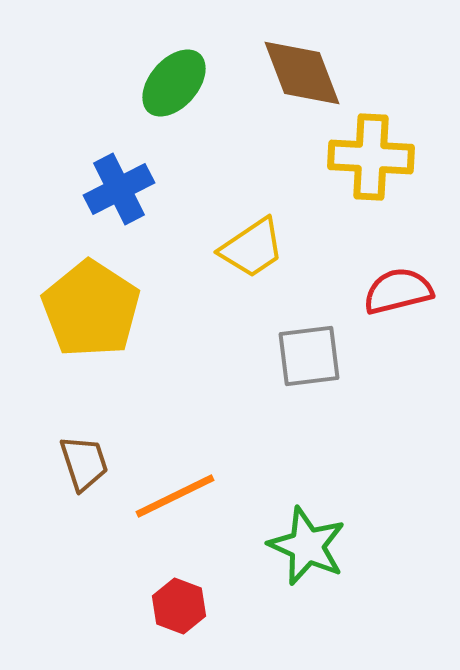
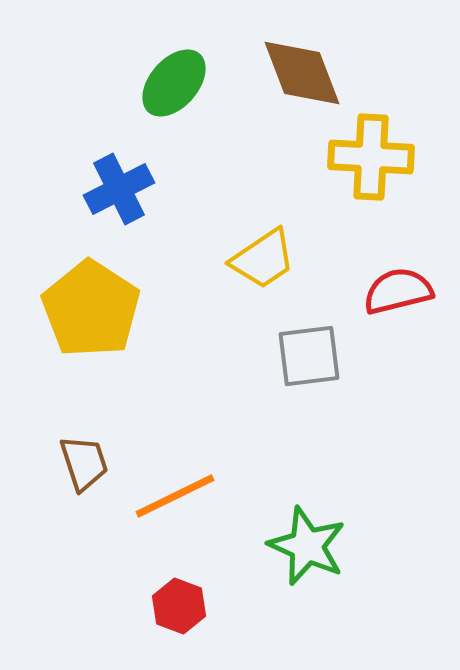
yellow trapezoid: moved 11 px right, 11 px down
